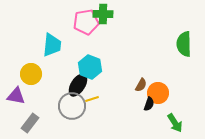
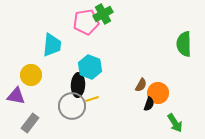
green cross: rotated 30 degrees counterclockwise
yellow circle: moved 1 px down
black ellipse: rotated 30 degrees counterclockwise
